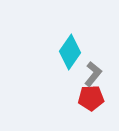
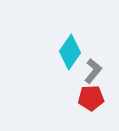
gray L-shape: moved 3 px up
